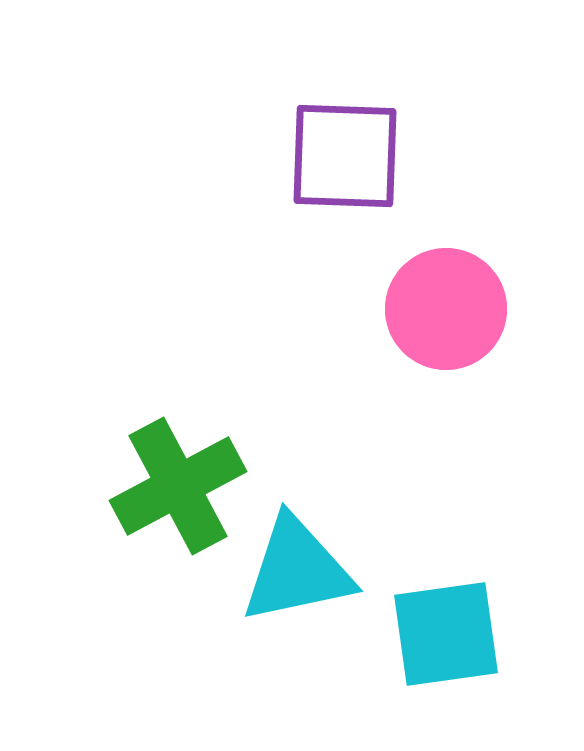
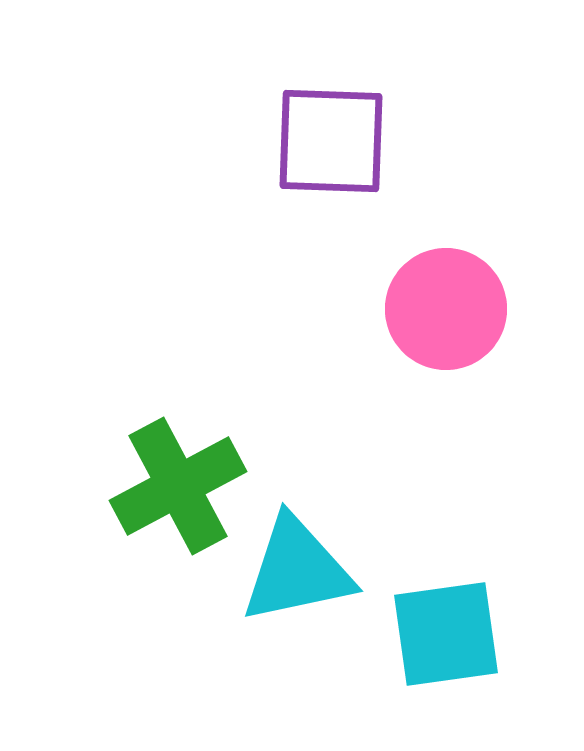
purple square: moved 14 px left, 15 px up
